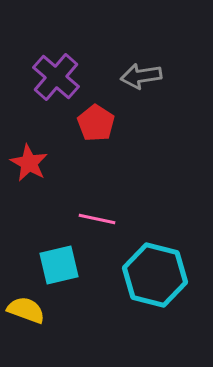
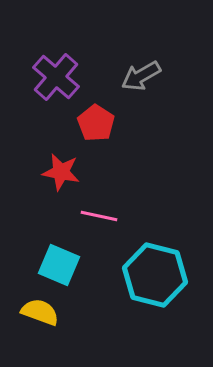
gray arrow: rotated 21 degrees counterclockwise
red star: moved 32 px right, 9 px down; rotated 18 degrees counterclockwise
pink line: moved 2 px right, 3 px up
cyan square: rotated 36 degrees clockwise
yellow semicircle: moved 14 px right, 2 px down
